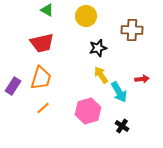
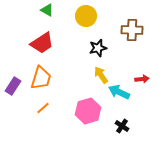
red trapezoid: rotated 20 degrees counterclockwise
cyan arrow: rotated 145 degrees clockwise
